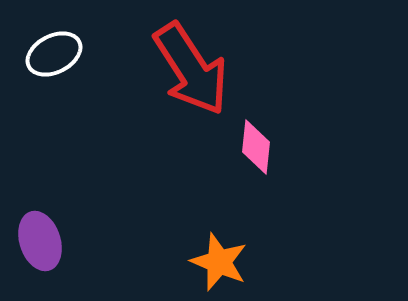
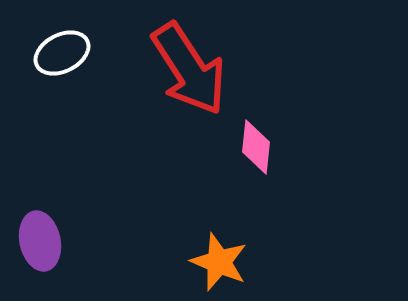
white ellipse: moved 8 px right, 1 px up
red arrow: moved 2 px left
purple ellipse: rotated 6 degrees clockwise
